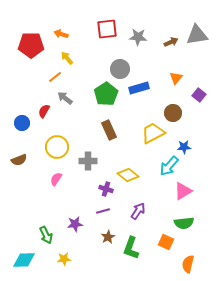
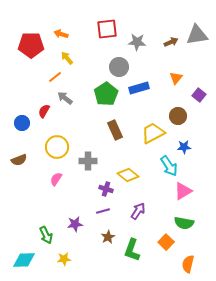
gray star: moved 1 px left, 5 px down
gray circle: moved 1 px left, 2 px up
brown circle: moved 5 px right, 3 px down
brown rectangle: moved 6 px right
cyan arrow: rotated 75 degrees counterclockwise
green semicircle: rotated 18 degrees clockwise
orange square: rotated 21 degrees clockwise
green L-shape: moved 1 px right, 2 px down
